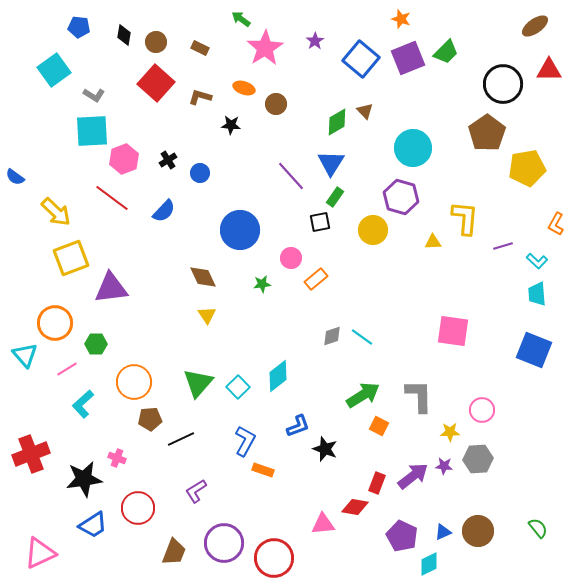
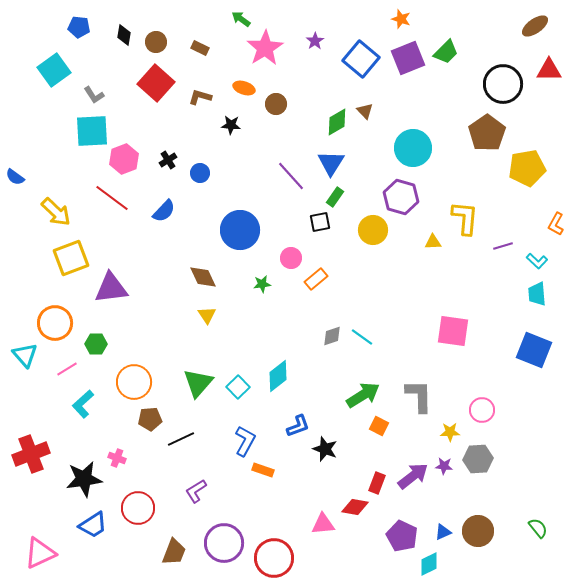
gray L-shape at (94, 95): rotated 25 degrees clockwise
